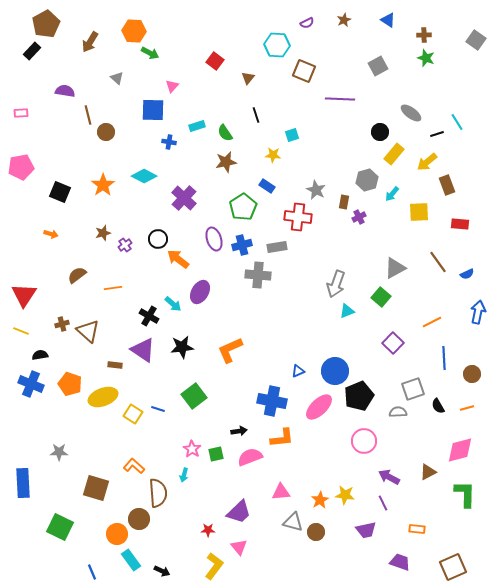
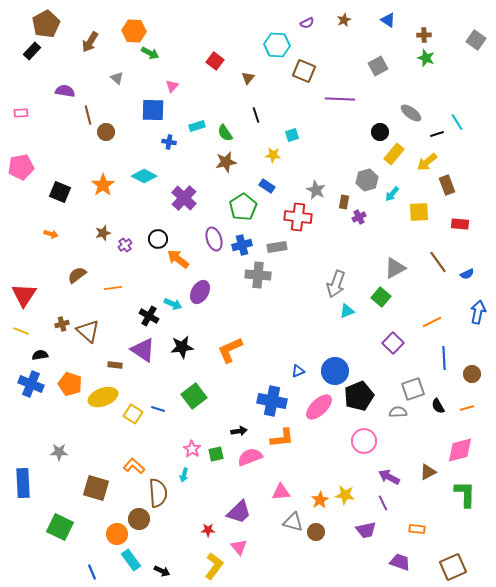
cyan arrow at (173, 304): rotated 18 degrees counterclockwise
